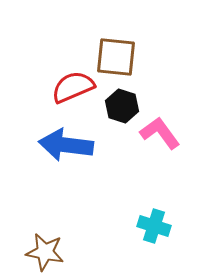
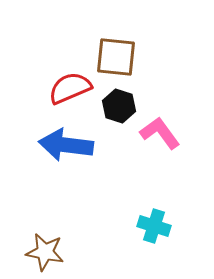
red semicircle: moved 3 px left, 1 px down
black hexagon: moved 3 px left
